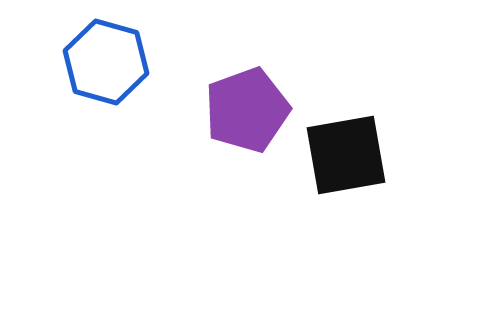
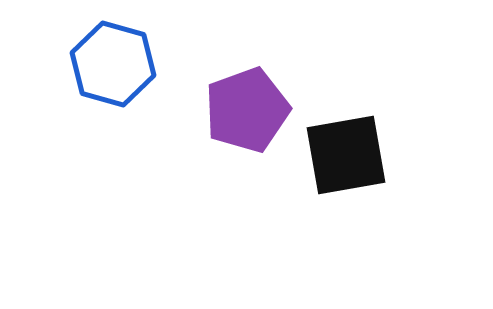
blue hexagon: moved 7 px right, 2 px down
